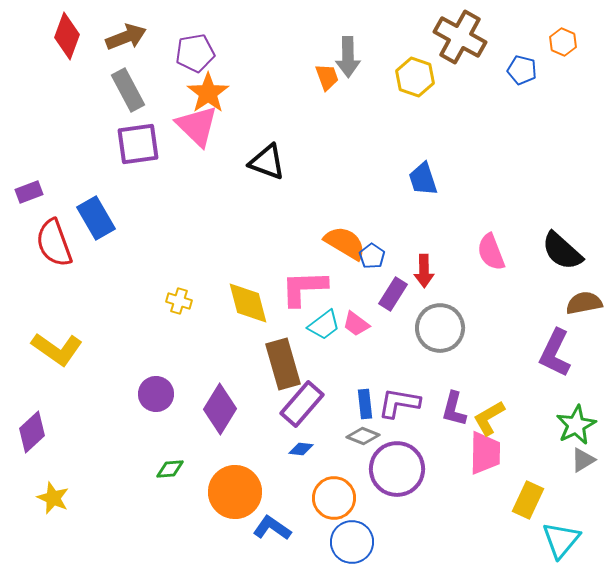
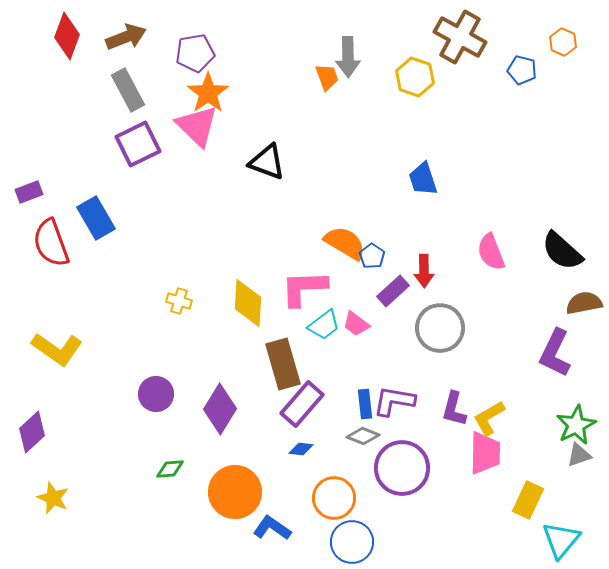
purple square at (138, 144): rotated 18 degrees counterclockwise
red semicircle at (54, 243): moved 3 px left
purple rectangle at (393, 294): moved 3 px up; rotated 16 degrees clockwise
yellow diamond at (248, 303): rotated 18 degrees clockwise
purple L-shape at (399, 403): moved 5 px left, 2 px up
gray triangle at (583, 460): moved 4 px left, 5 px up; rotated 12 degrees clockwise
purple circle at (397, 469): moved 5 px right, 1 px up
